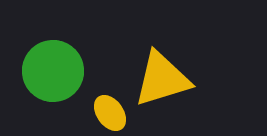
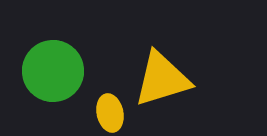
yellow ellipse: rotated 24 degrees clockwise
